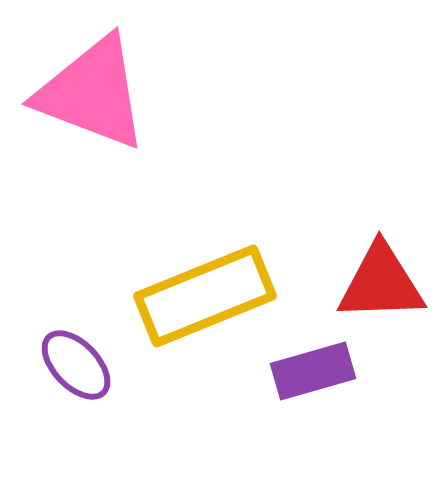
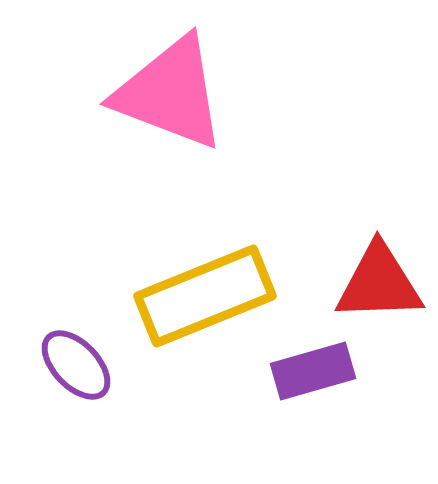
pink triangle: moved 78 px right
red triangle: moved 2 px left
